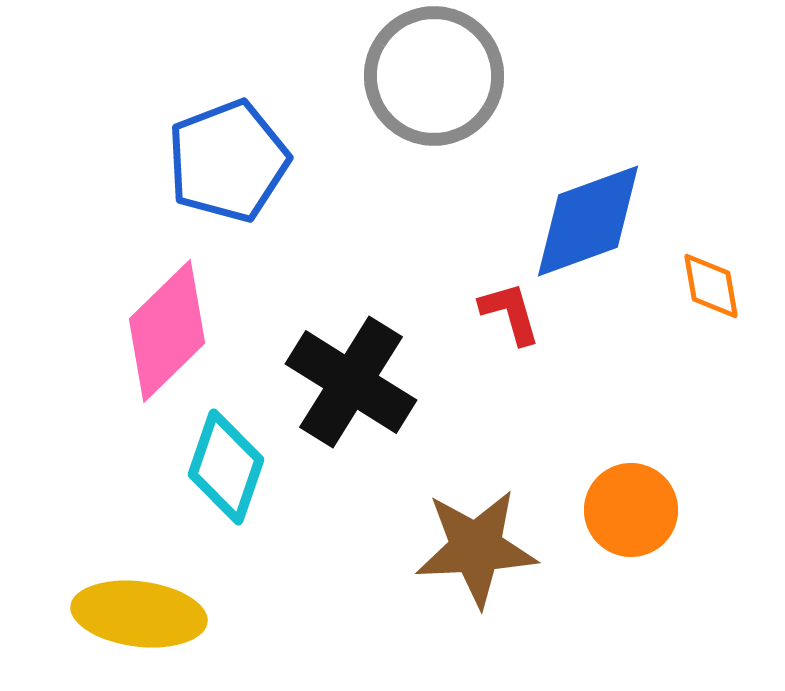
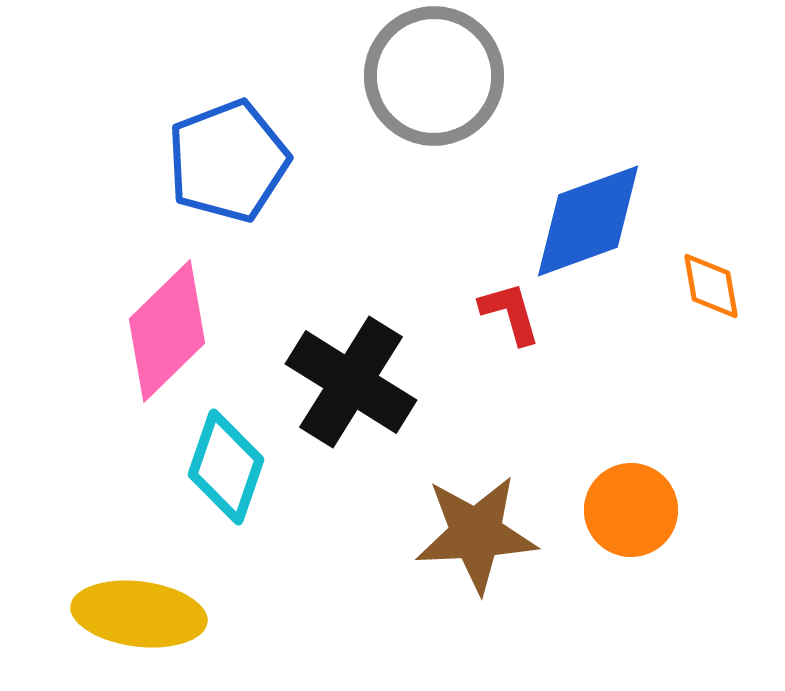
brown star: moved 14 px up
